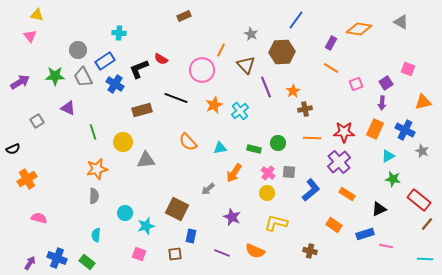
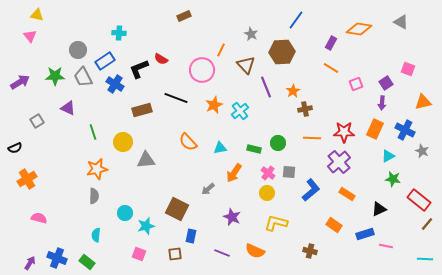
black semicircle at (13, 149): moved 2 px right, 1 px up
